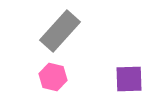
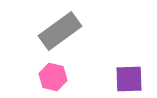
gray rectangle: rotated 12 degrees clockwise
